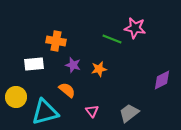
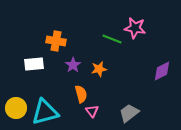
purple star: rotated 21 degrees clockwise
purple diamond: moved 9 px up
orange semicircle: moved 14 px right, 4 px down; rotated 36 degrees clockwise
yellow circle: moved 11 px down
